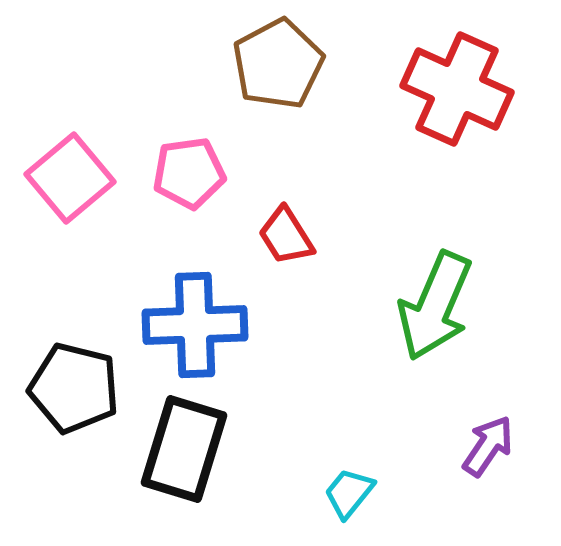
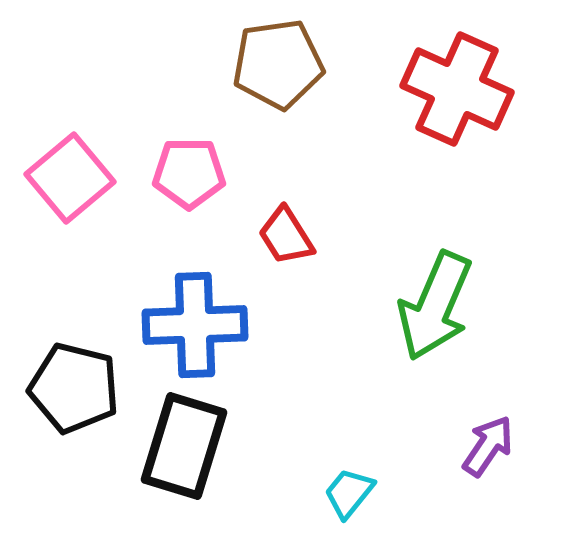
brown pentagon: rotated 20 degrees clockwise
pink pentagon: rotated 8 degrees clockwise
black rectangle: moved 3 px up
